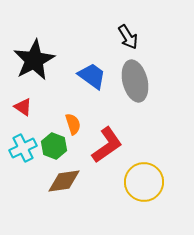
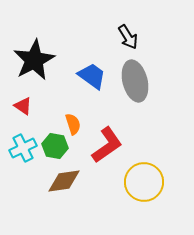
red triangle: moved 1 px up
green hexagon: moved 1 px right; rotated 10 degrees counterclockwise
